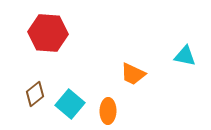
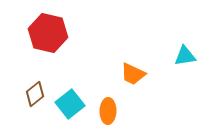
red hexagon: rotated 9 degrees clockwise
cyan triangle: rotated 20 degrees counterclockwise
cyan square: rotated 12 degrees clockwise
